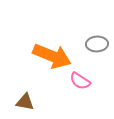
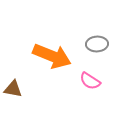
pink semicircle: moved 10 px right
brown triangle: moved 12 px left, 13 px up
